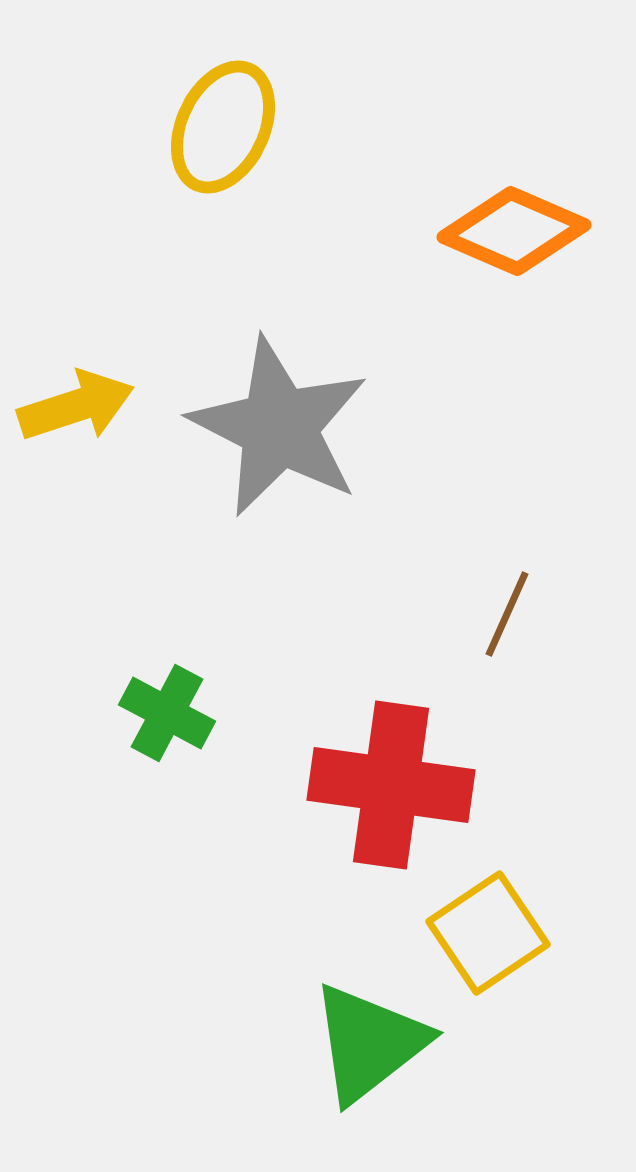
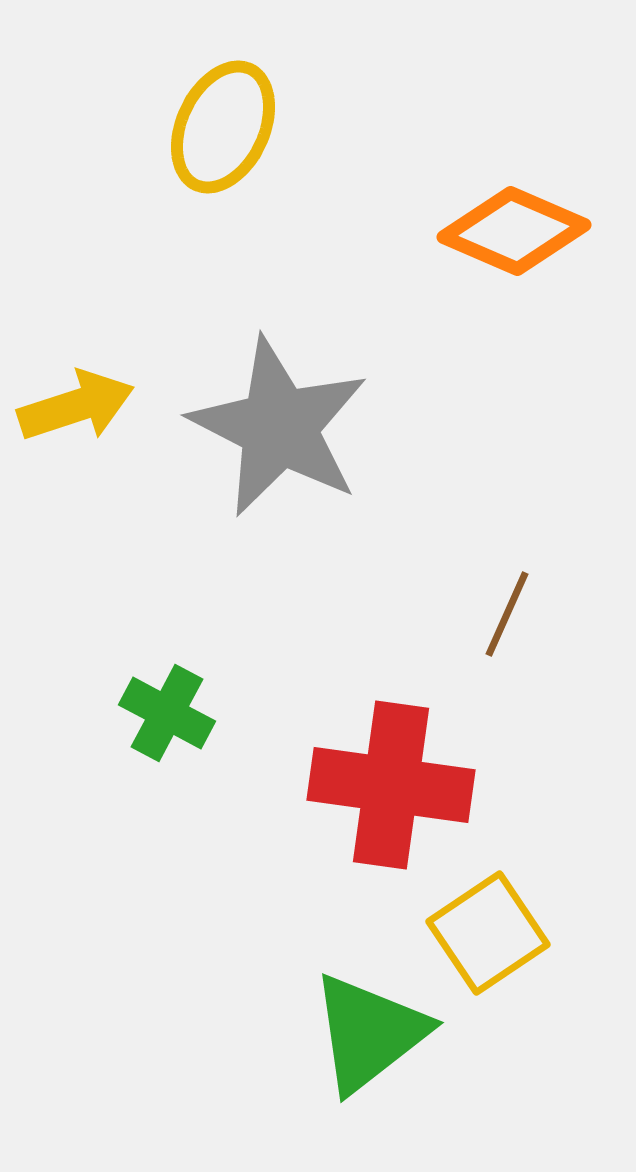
green triangle: moved 10 px up
